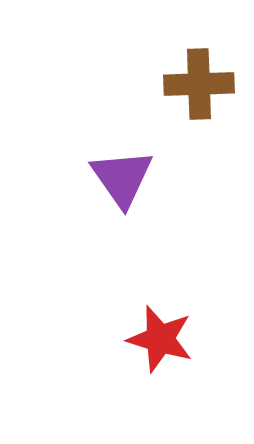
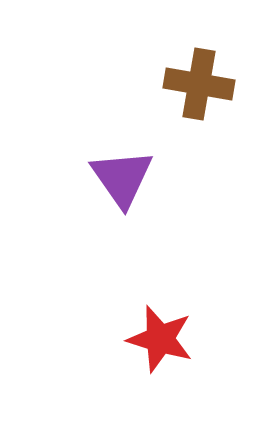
brown cross: rotated 12 degrees clockwise
